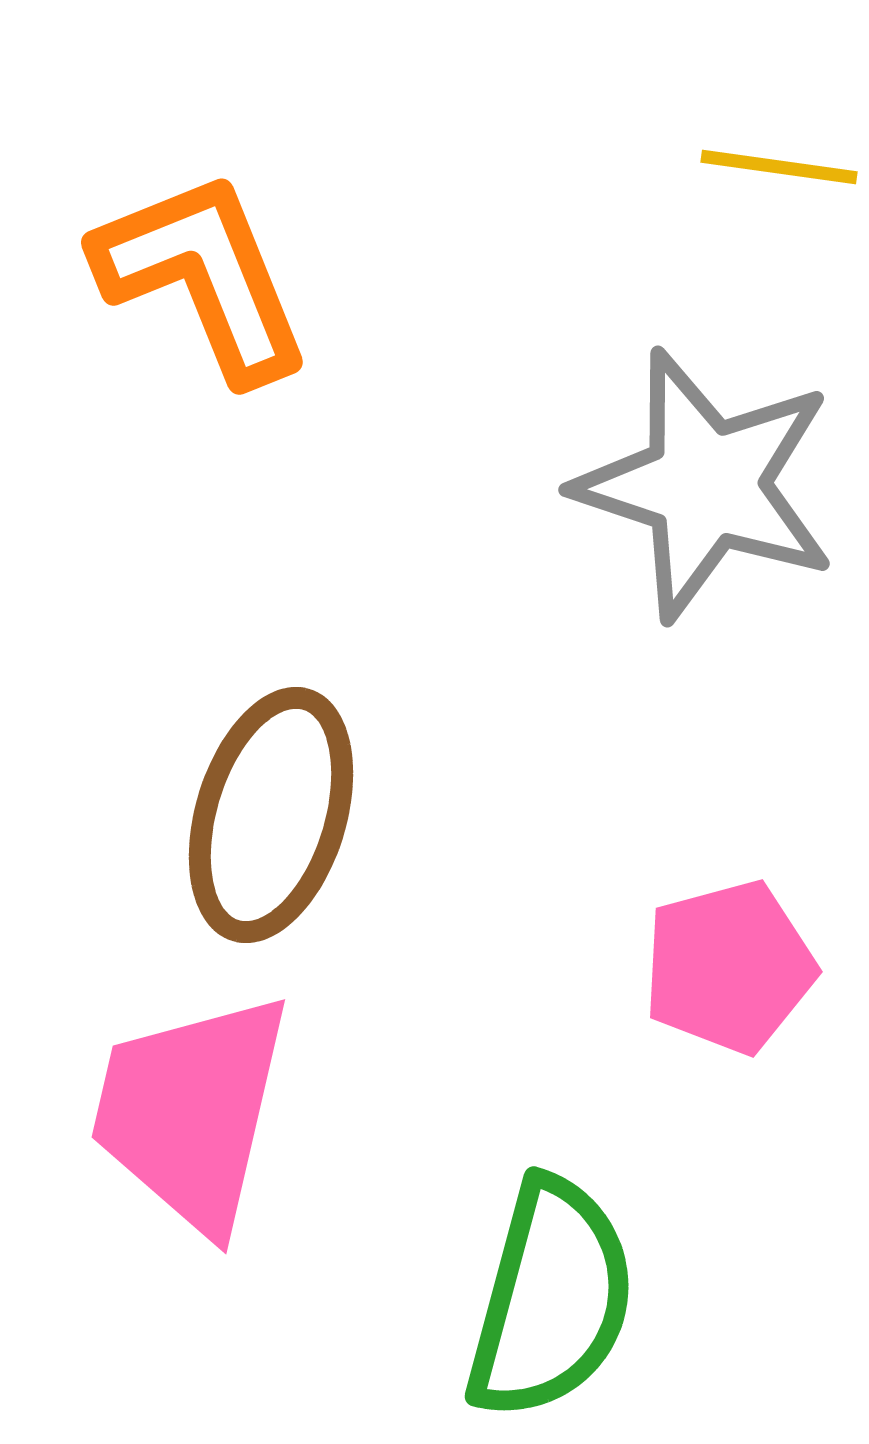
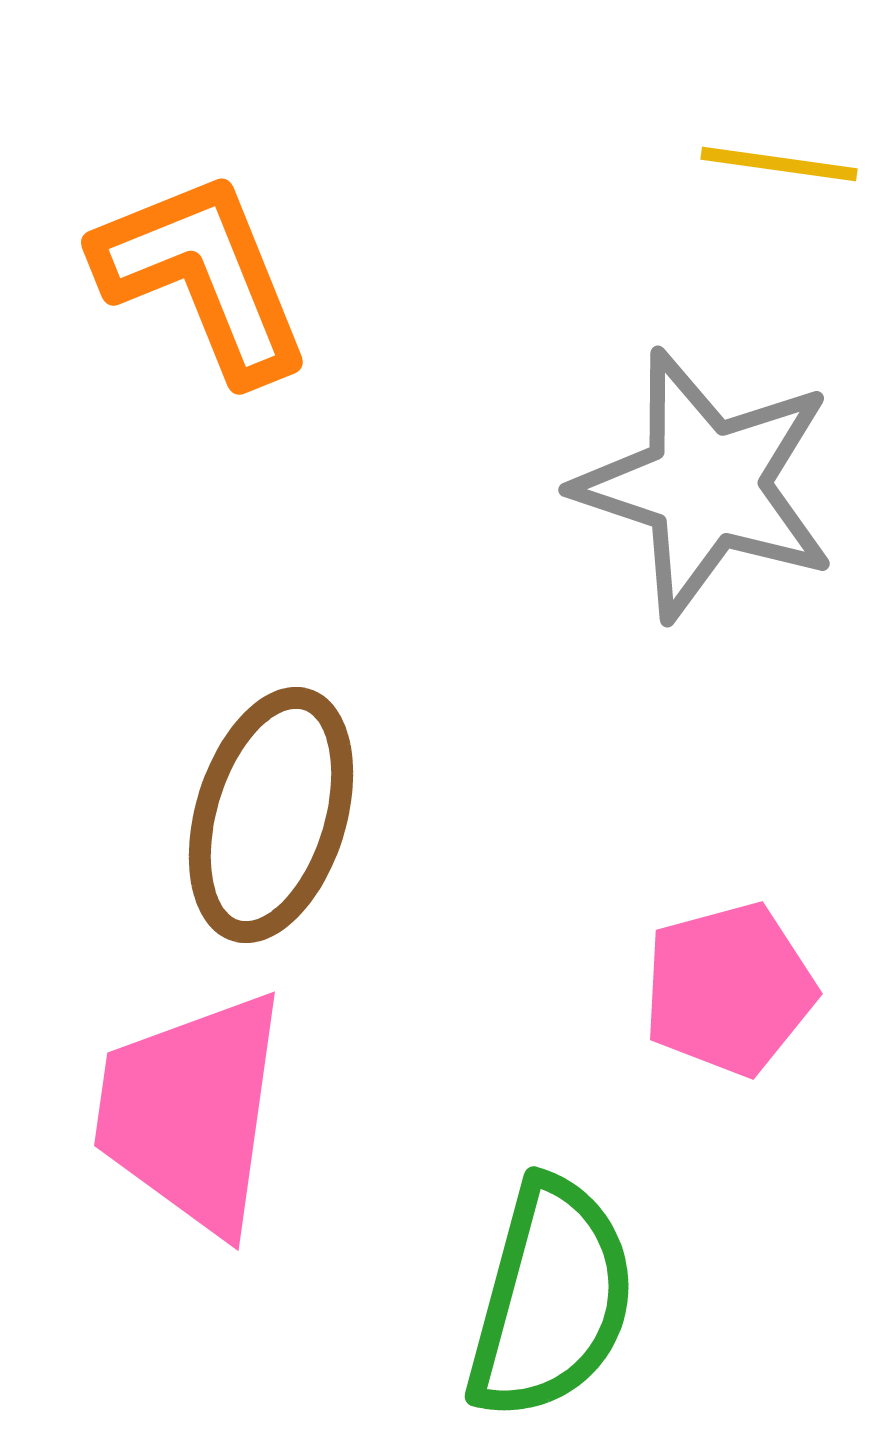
yellow line: moved 3 px up
pink pentagon: moved 22 px down
pink trapezoid: rotated 5 degrees counterclockwise
